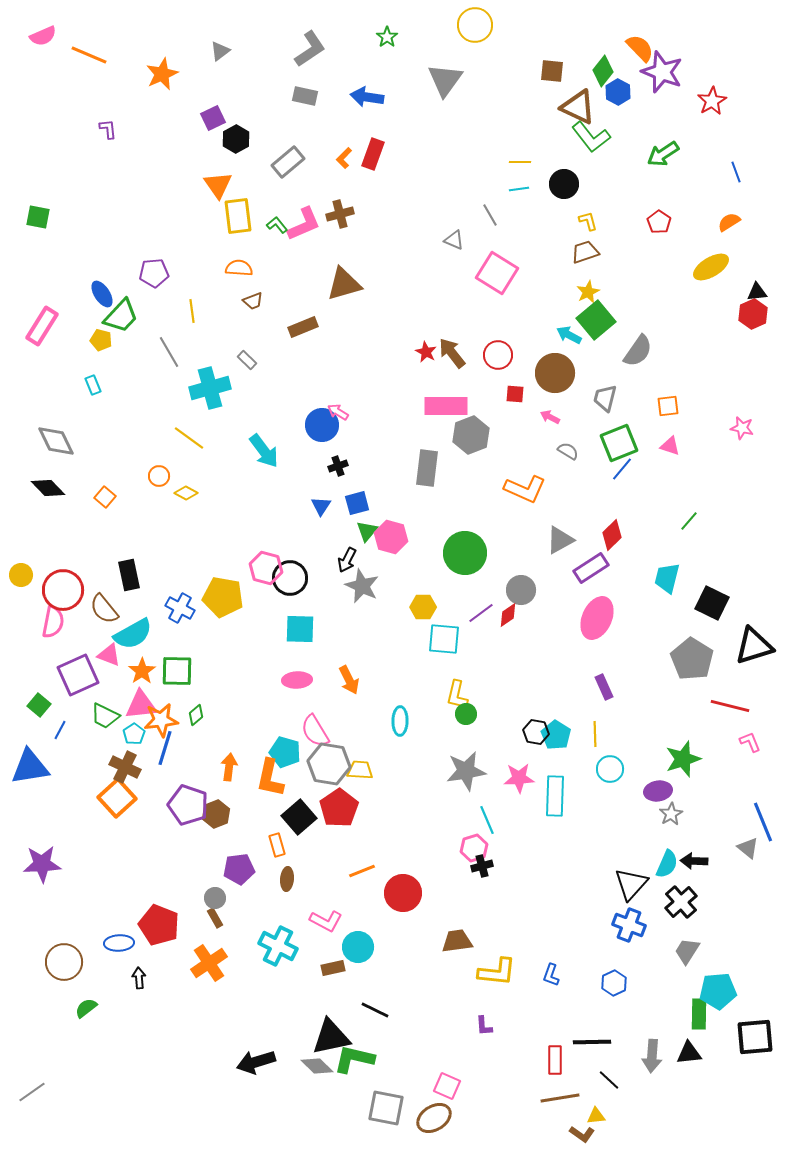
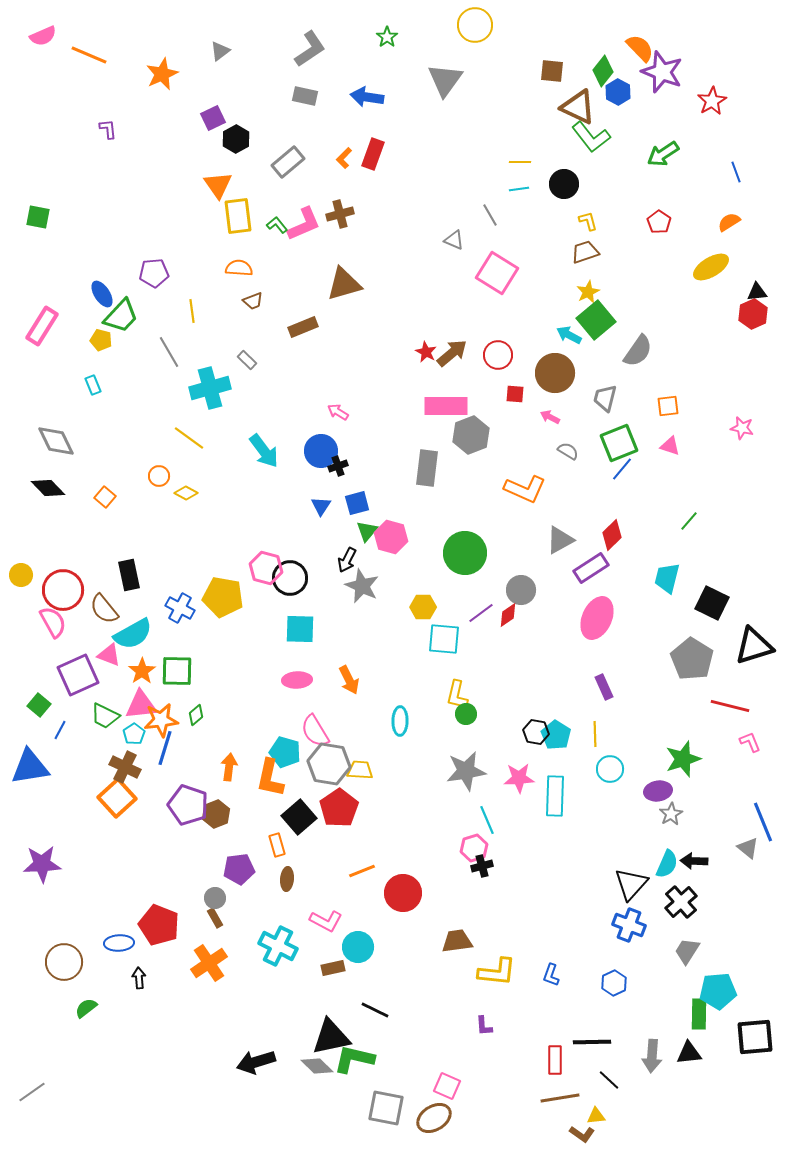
brown arrow at (452, 353): rotated 88 degrees clockwise
blue circle at (322, 425): moved 1 px left, 26 px down
pink semicircle at (53, 622): rotated 40 degrees counterclockwise
